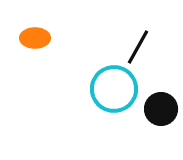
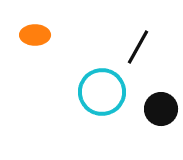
orange ellipse: moved 3 px up
cyan circle: moved 12 px left, 3 px down
